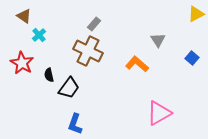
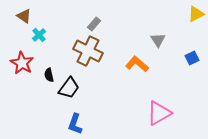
blue square: rotated 24 degrees clockwise
